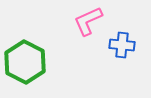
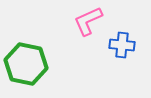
green hexagon: moved 1 px right, 2 px down; rotated 15 degrees counterclockwise
